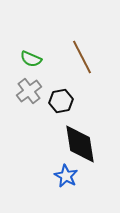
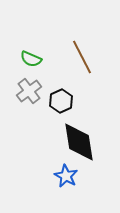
black hexagon: rotated 15 degrees counterclockwise
black diamond: moved 1 px left, 2 px up
